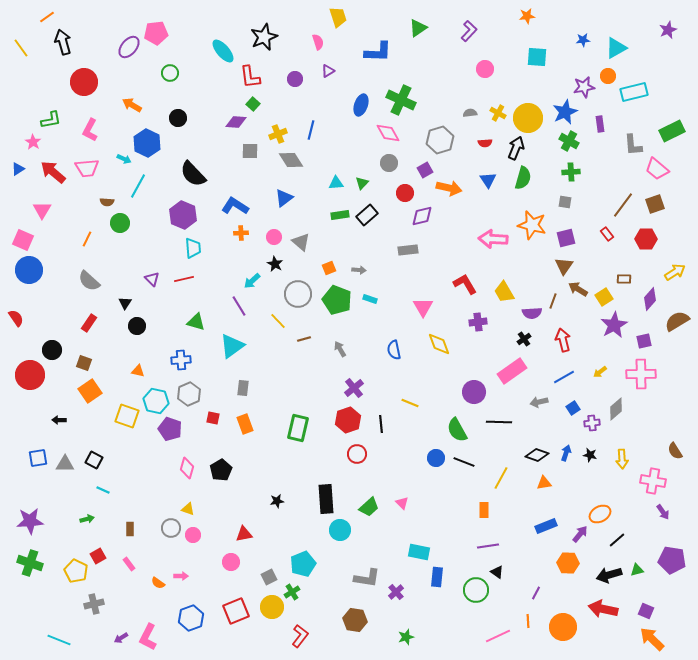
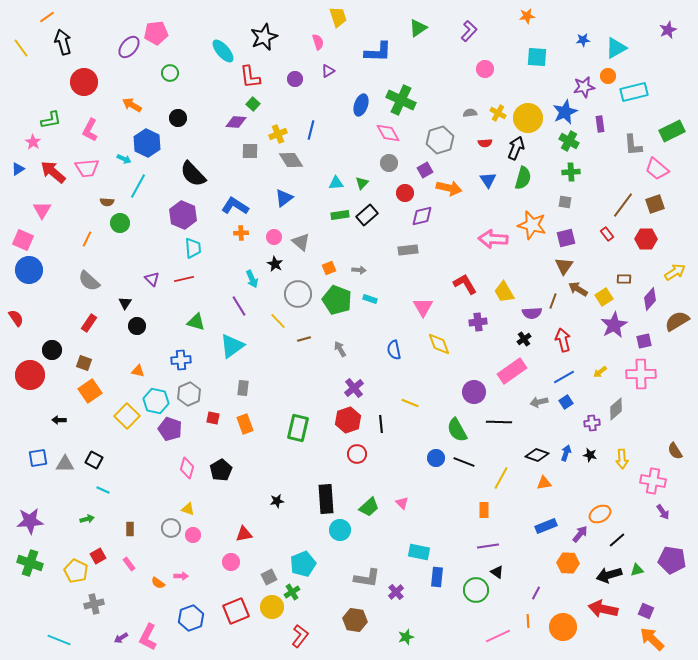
cyan arrow at (252, 281): moved 2 px up; rotated 72 degrees counterclockwise
blue square at (573, 408): moved 7 px left, 6 px up
yellow square at (127, 416): rotated 25 degrees clockwise
